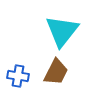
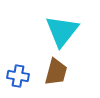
brown trapezoid: rotated 12 degrees counterclockwise
